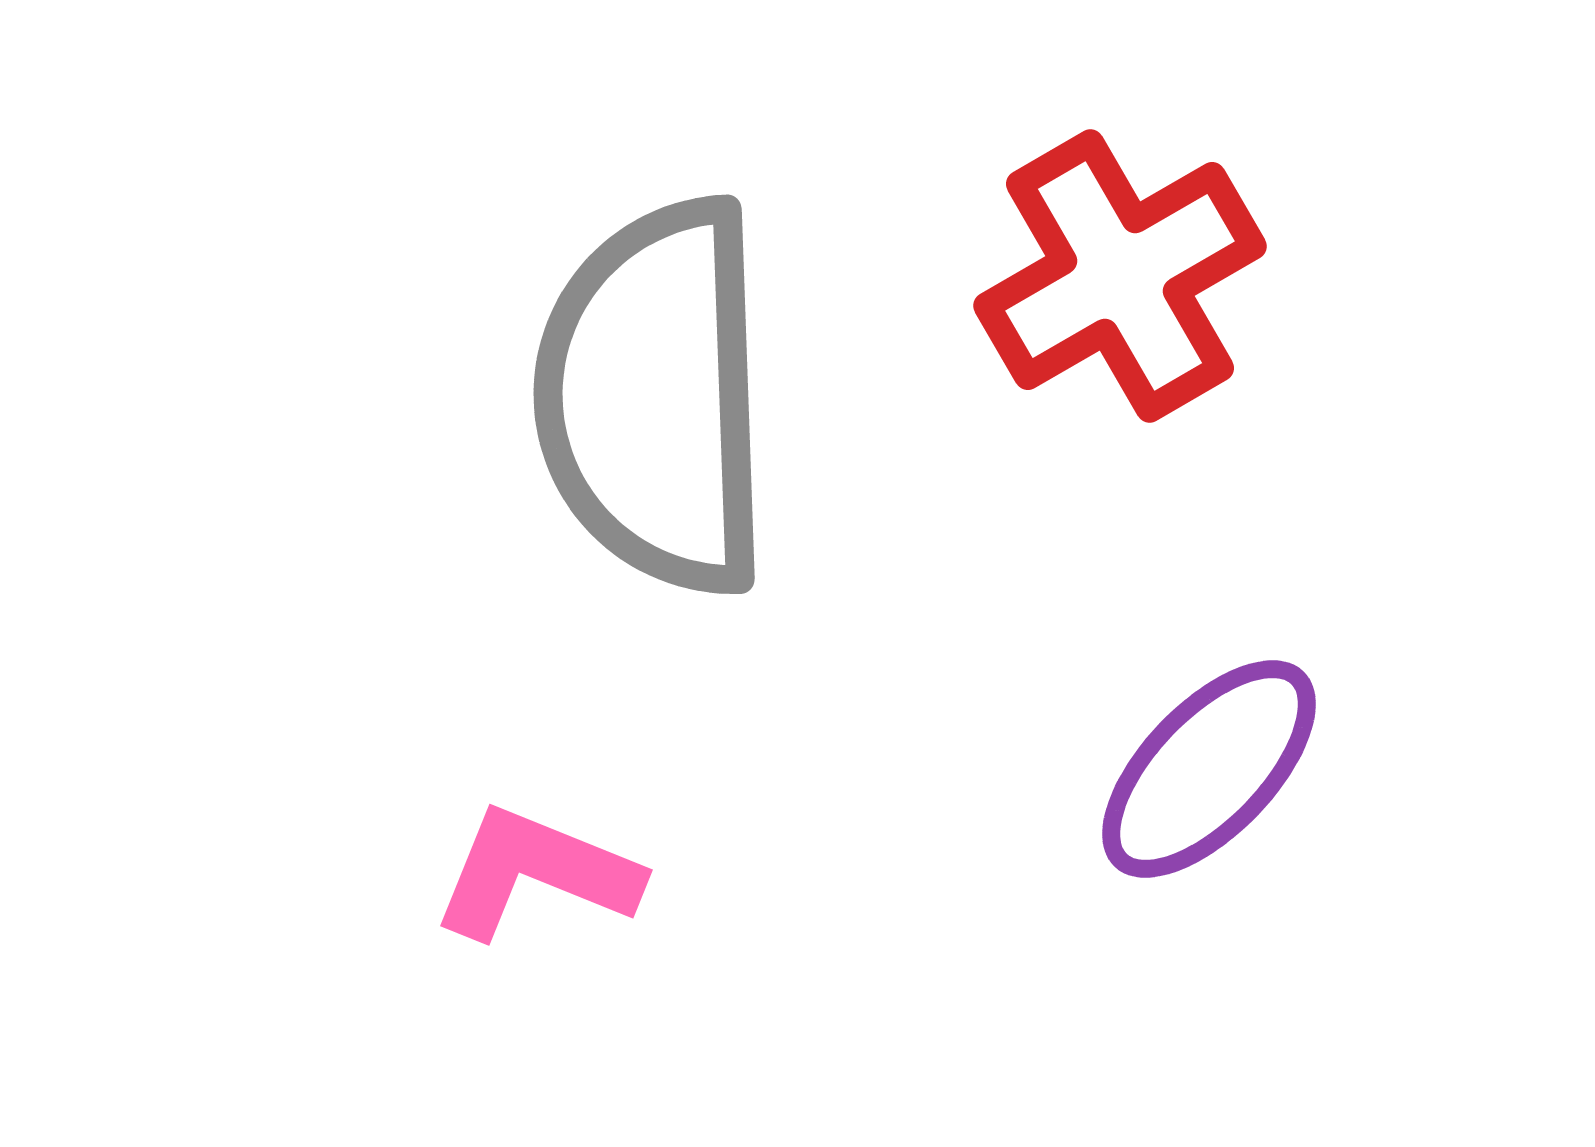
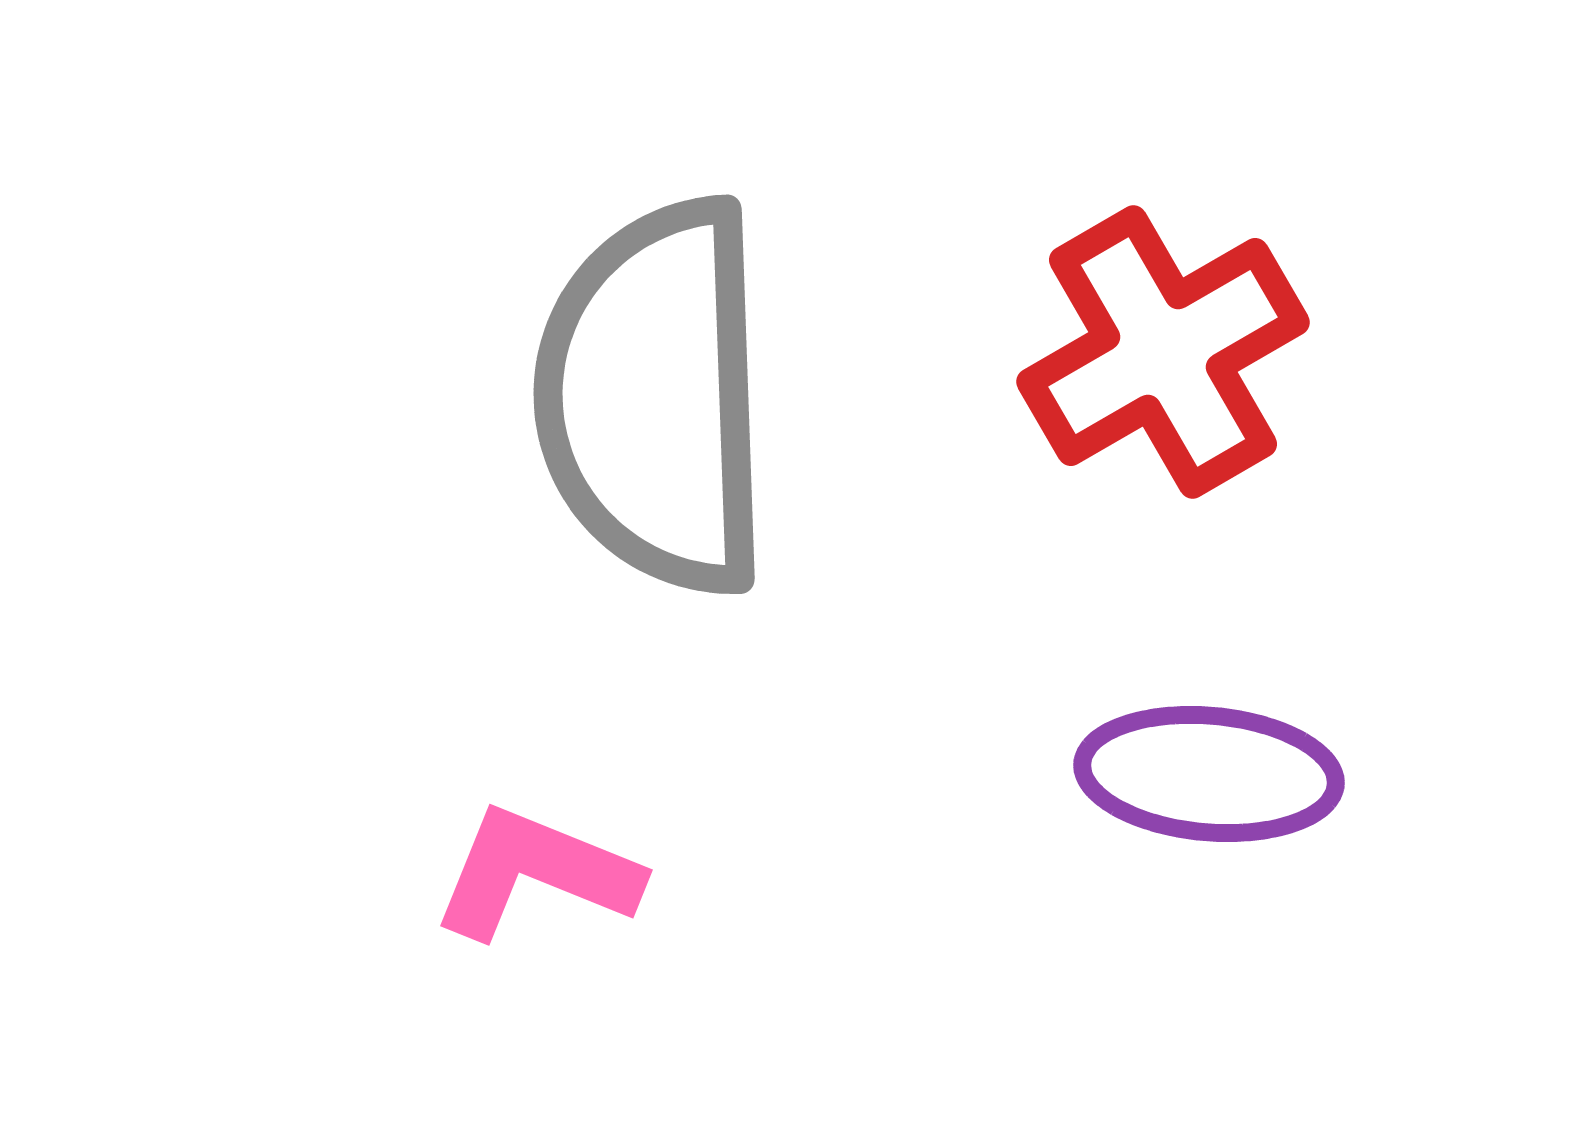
red cross: moved 43 px right, 76 px down
purple ellipse: moved 5 px down; rotated 51 degrees clockwise
